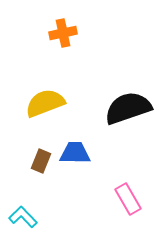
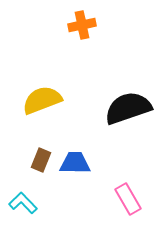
orange cross: moved 19 px right, 8 px up
yellow semicircle: moved 3 px left, 3 px up
blue trapezoid: moved 10 px down
brown rectangle: moved 1 px up
cyan L-shape: moved 14 px up
